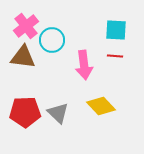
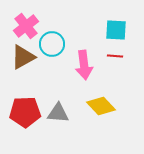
cyan circle: moved 4 px down
brown triangle: rotated 36 degrees counterclockwise
gray triangle: rotated 40 degrees counterclockwise
